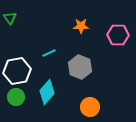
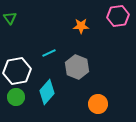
pink hexagon: moved 19 px up; rotated 10 degrees counterclockwise
gray hexagon: moved 3 px left
orange circle: moved 8 px right, 3 px up
